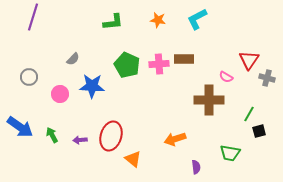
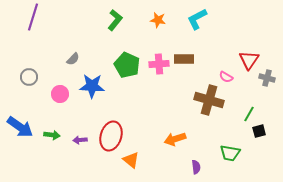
green L-shape: moved 2 px right, 2 px up; rotated 45 degrees counterclockwise
brown cross: rotated 16 degrees clockwise
green arrow: rotated 126 degrees clockwise
orange triangle: moved 2 px left, 1 px down
